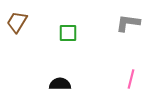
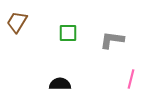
gray L-shape: moved 16 px left, 17 px down
